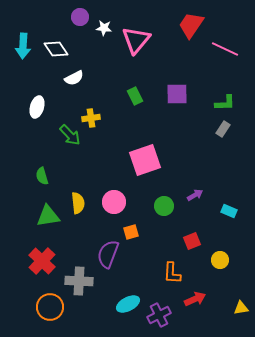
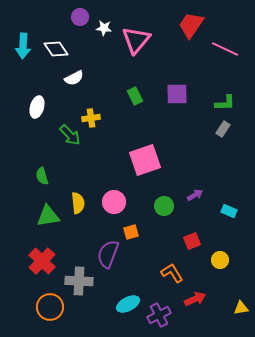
orange L-shape: rotated 145 degrees clockwise
